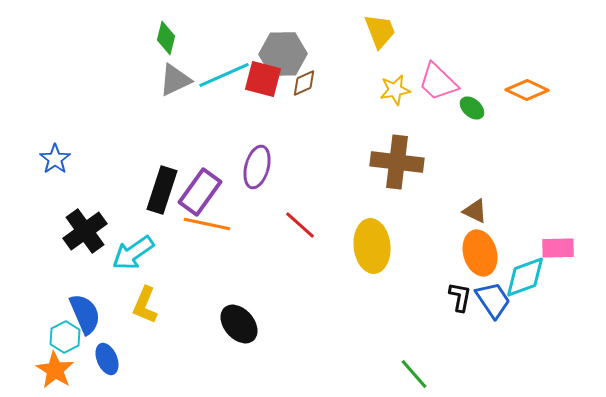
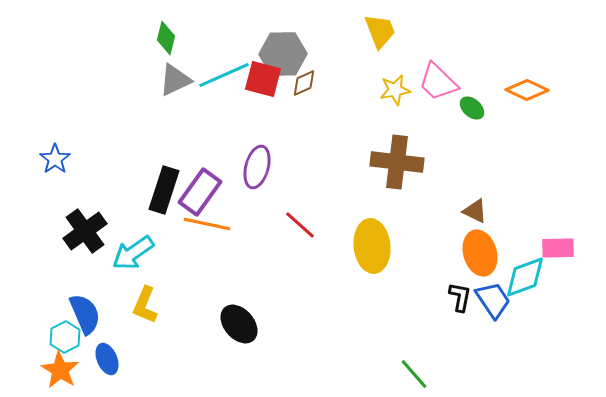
black rectangle: moved 2 px right
orange star: moved 5 px right
